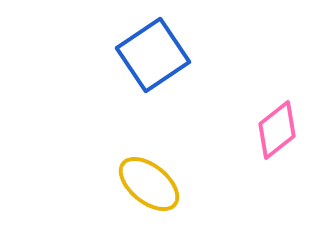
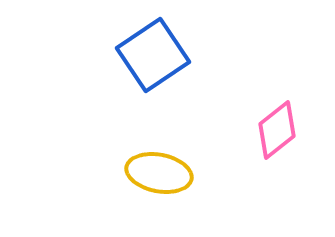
yellow ellipse: moved 10 px right, 11 px up; rotated 28 degrees counterclockwise
